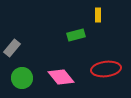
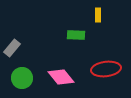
green rectangle: rotated 18 degrees clockwise
